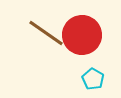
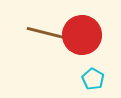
brown line: rotated 21 degrees counterclockwise
